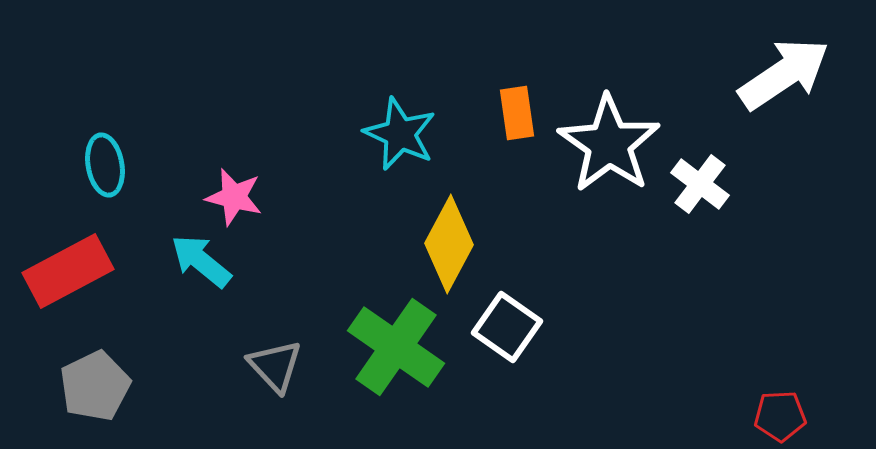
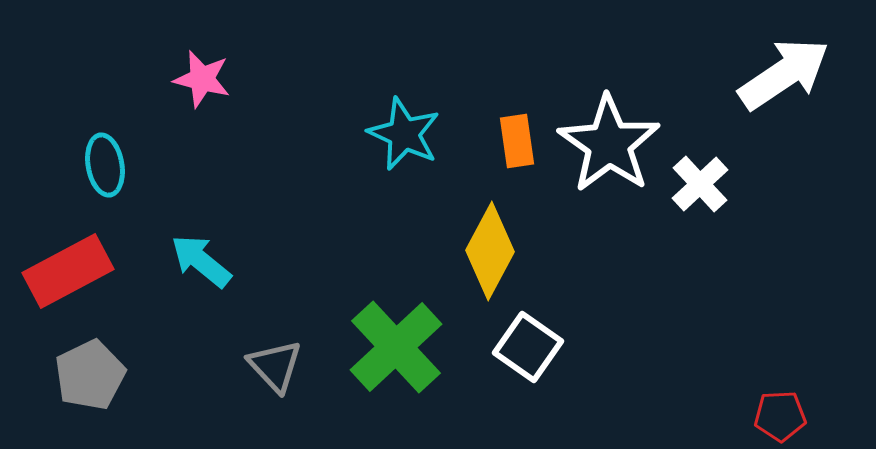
orange rectangle: moved 28 px down
cyan star: moved 4 px right
white cross: rotated 10 degrees clockwise
pink star: moved 32 px left, 118 px up
yellow diamond: moved 41 px right, 7 px down
white square: moved 21 px right, 20 px down
green cross: rotated 12 degrees clockwise
gray pentagon: moved 5 px left, 11 px up
